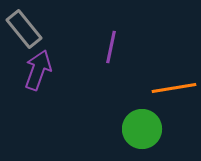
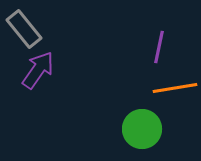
purple line: moved 48 px right
purple arrow: rotated 15 degrees clockwise
orange line: moved 1 px right
